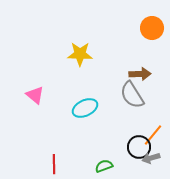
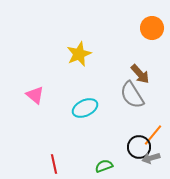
yellow star: moved 1 px left; rotated 25 degrees counterclockwise
brown arrow: rotated 50 degrees clockwise
red line: rotated 12 degrees counterclockwise
